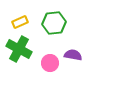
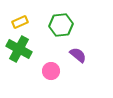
green hexagon: moved 7 px right, 2 px down
purple semicircle: moved 5 px right; rotated 30 degrees clockwise
pink circle: moved 1 px right, 8 px down
